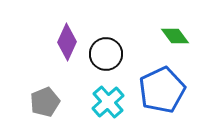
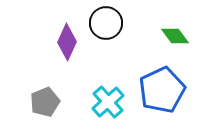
black circle: moved 31 px up
